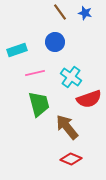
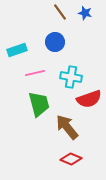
cyan cross: rotated 25 degrees counterclockwise
